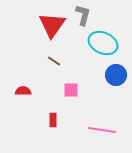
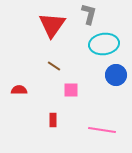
gray L-shape: moved 6 px right, 1 px up
cyan ellipse: moved 1 px right, 1 px down; rotated 32 degrees counterclockwise
brown line: moved 5 px down
red semicircle: moved 4 px left, 1 px up
